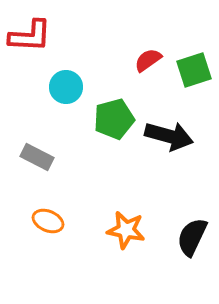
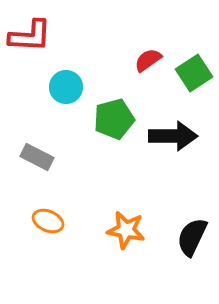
green square: moved 3 px down; rotated 15 degrees counterclockwise
black arrow: moved 4 px right; rotated 15 degrees counterclockwise
